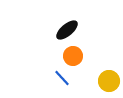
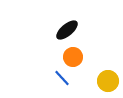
orange circle: moved 1 px down
yellow circle: moved 1 px left
